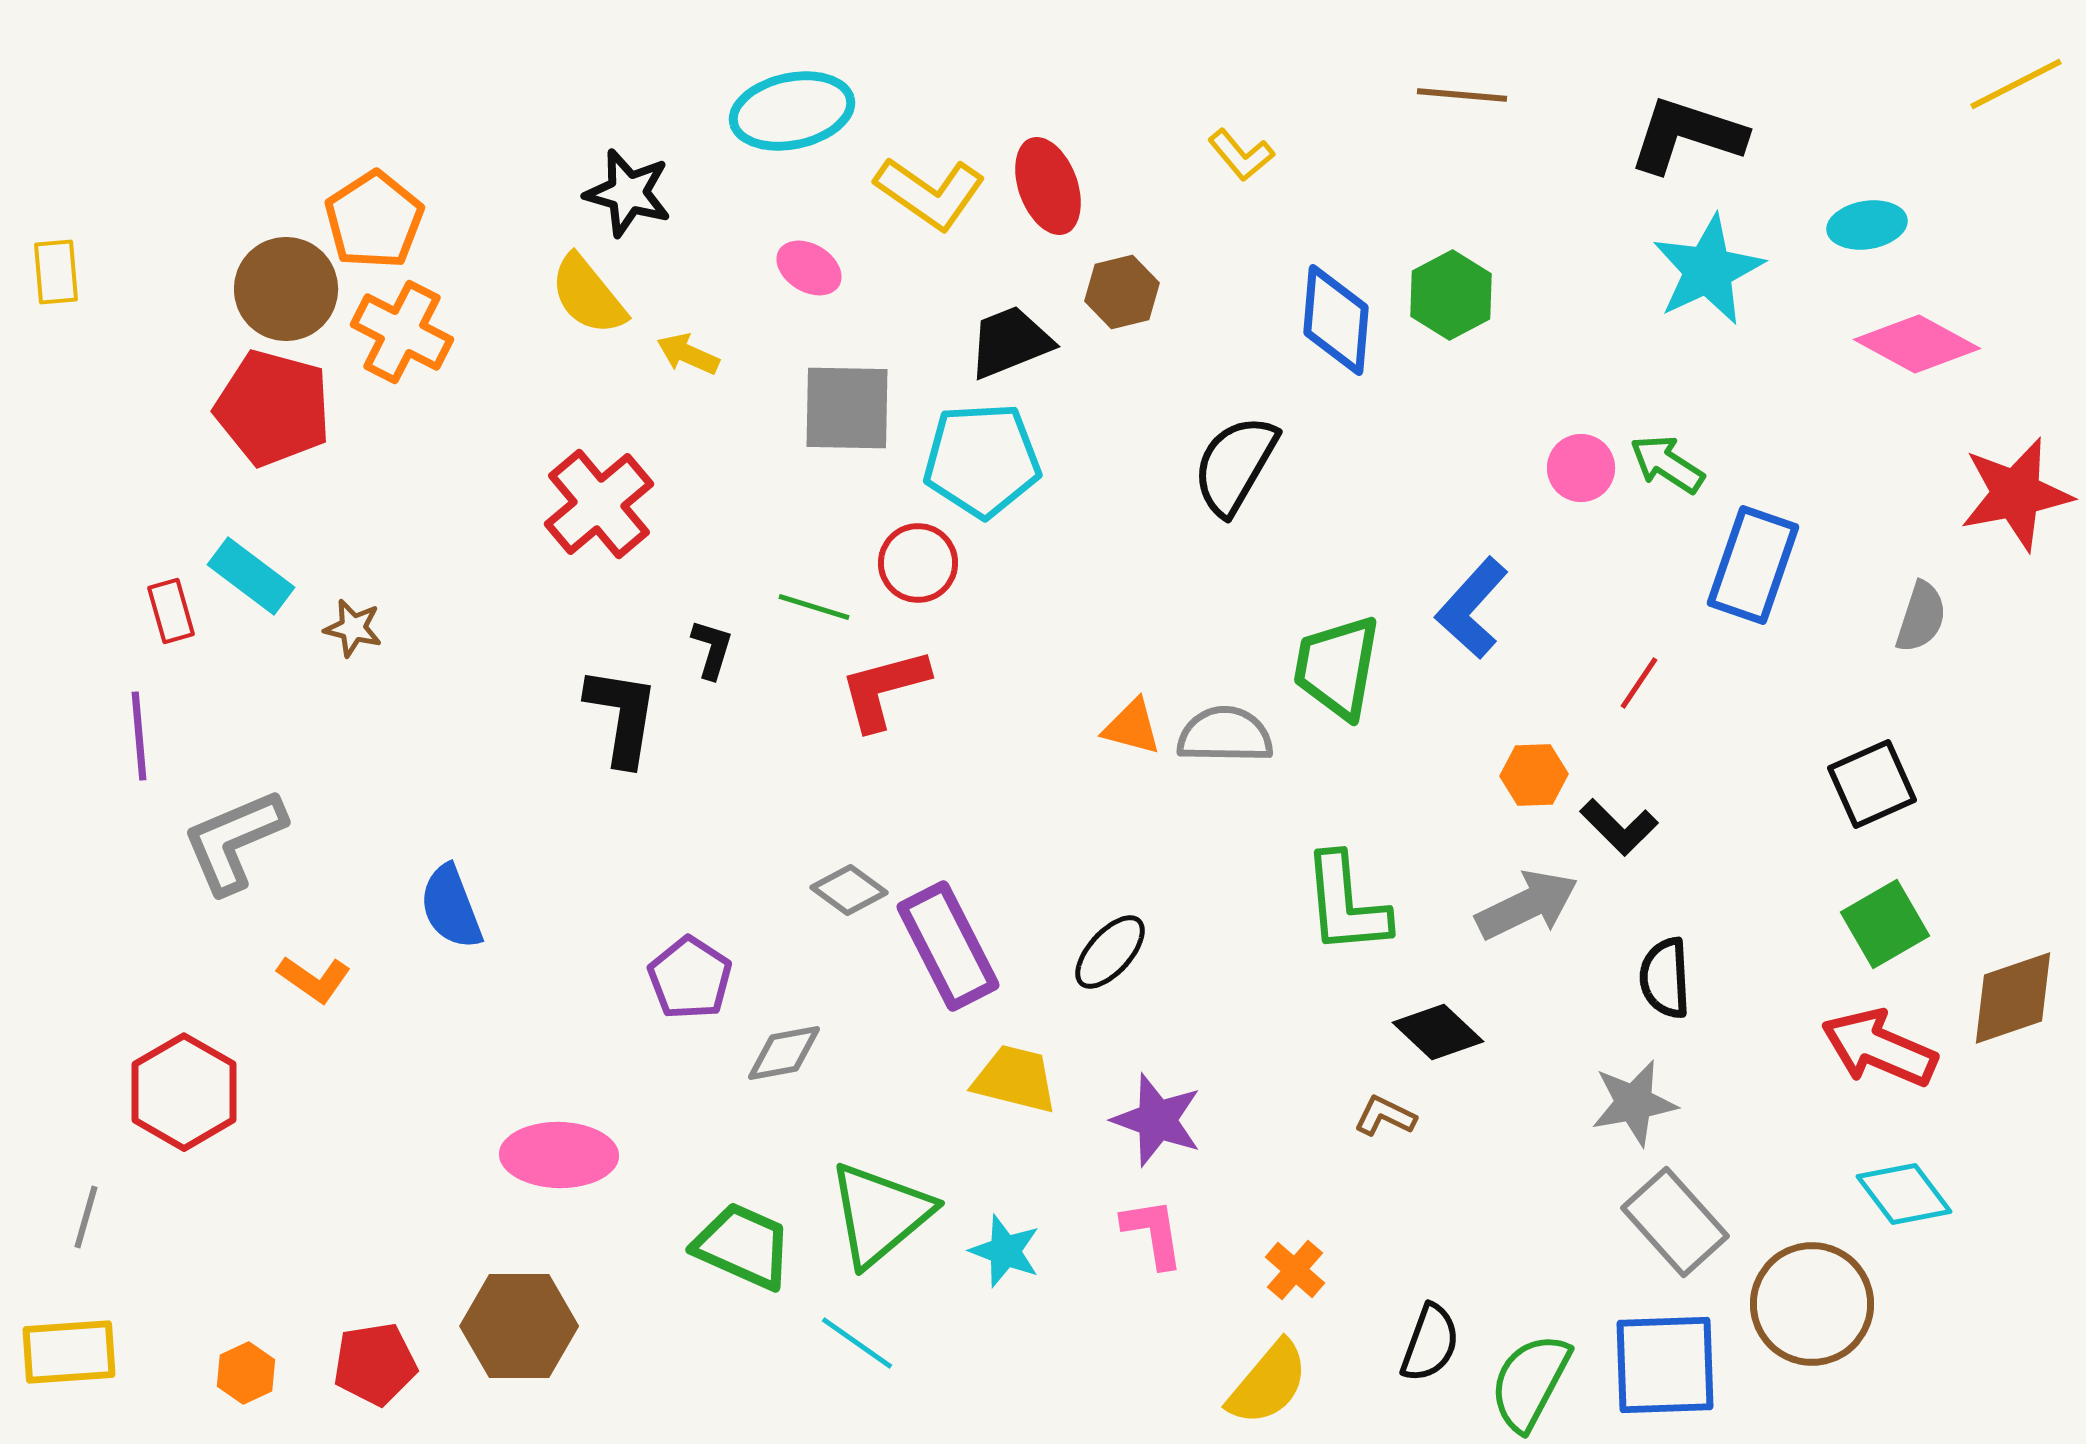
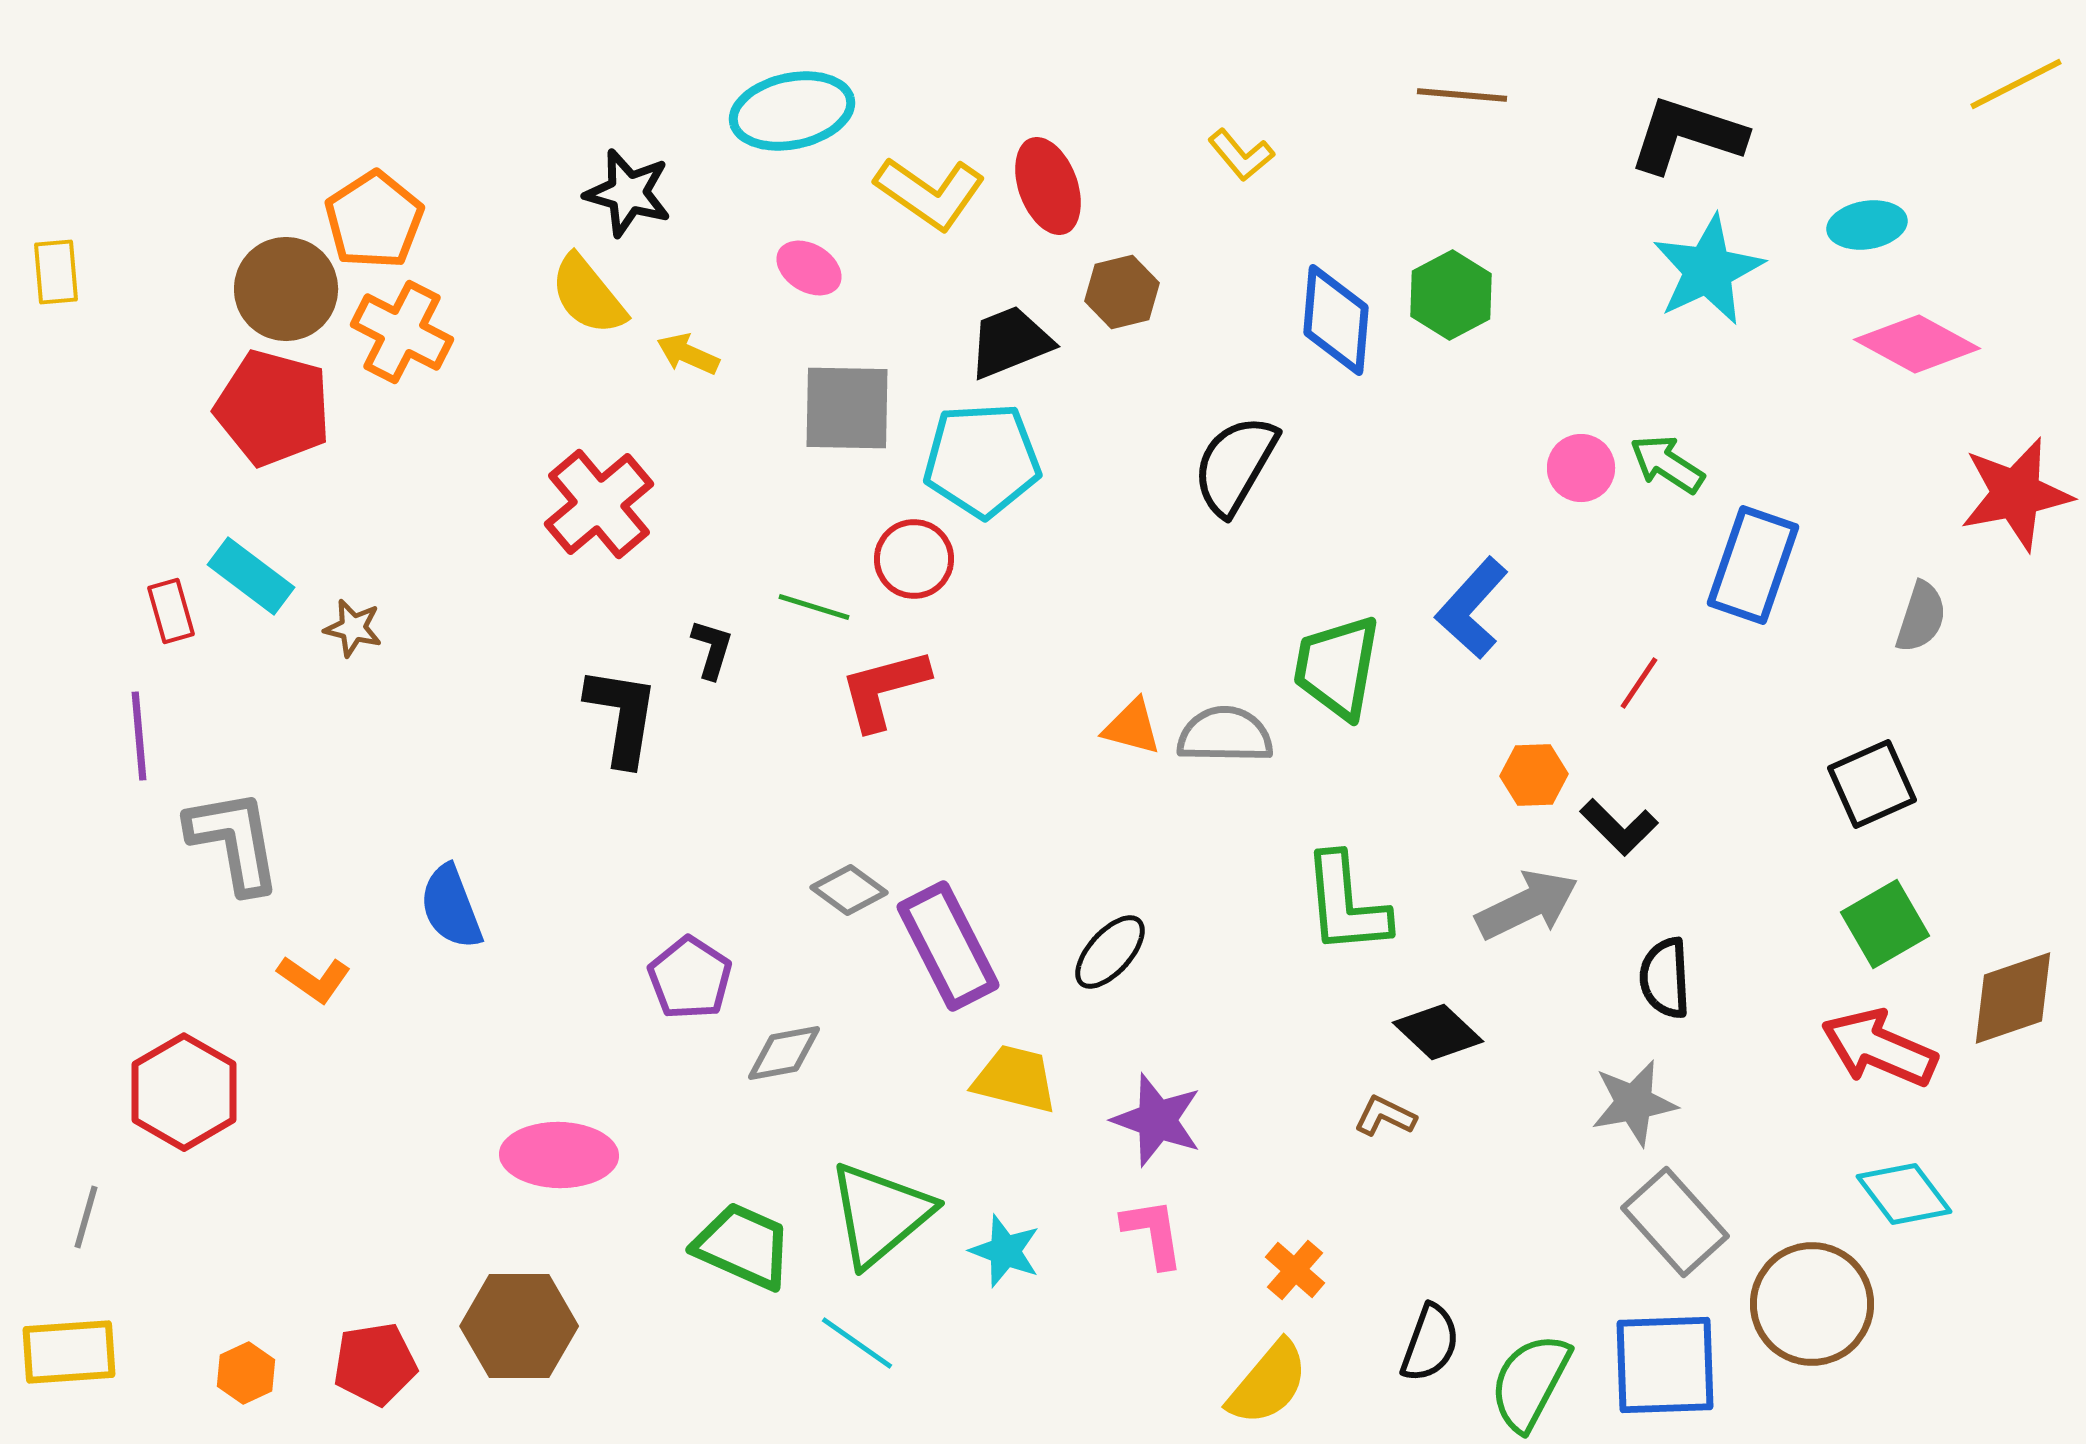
red circle at (918, 563): moved 4 px left, 4 px up
gray L-shape at (234, 841): rotated 103 degrees clockwise
